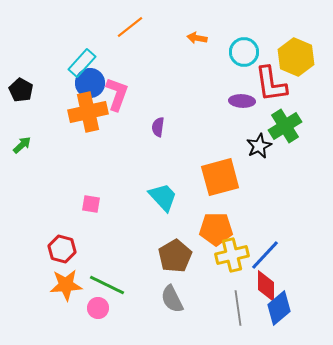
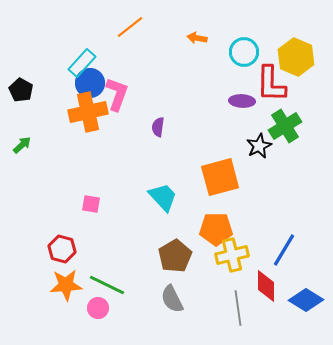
red L-shape: rotated 9 degrees clockwise
blue line: moved 19 px right, 5 px up; rotated 12 degrees counterclockwise
blue diamond: moved 27 px right, 8 px up; rotated 72 degrees clockwise
